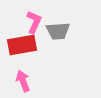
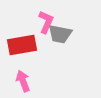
pink L-shape: moved 12 px right
gray trapezoid: moved 2 px right, 3 px down; rotated 15 degrees clockwise
